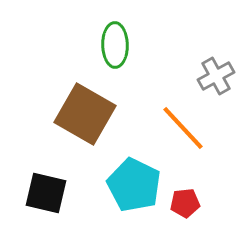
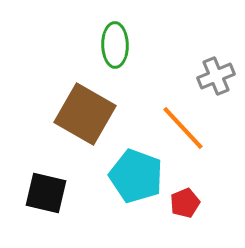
gray cross: rotated 6 degrees clockwise
cyan pentagon: moved 2 px right, 9 px up; rotated 6 degrees counterclockwise
red pentagon: rotated 16 degrees counterclockwise
